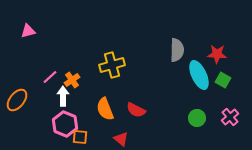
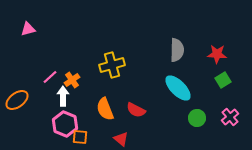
pink triangle: moved 2 px up
cyan ellipse: moved 21 px left, 13 px down; rotated 20 degrees counterclockwise
green square: rotated 28 degrees clockwise
orange ellipse: rotated 15 degrees clockwise
